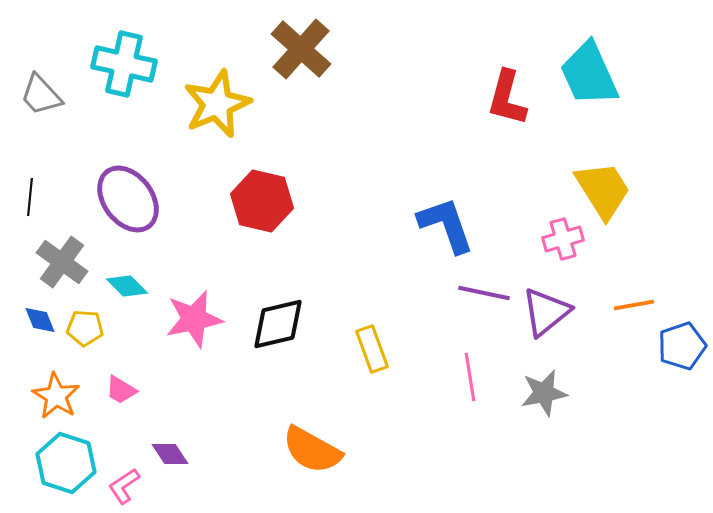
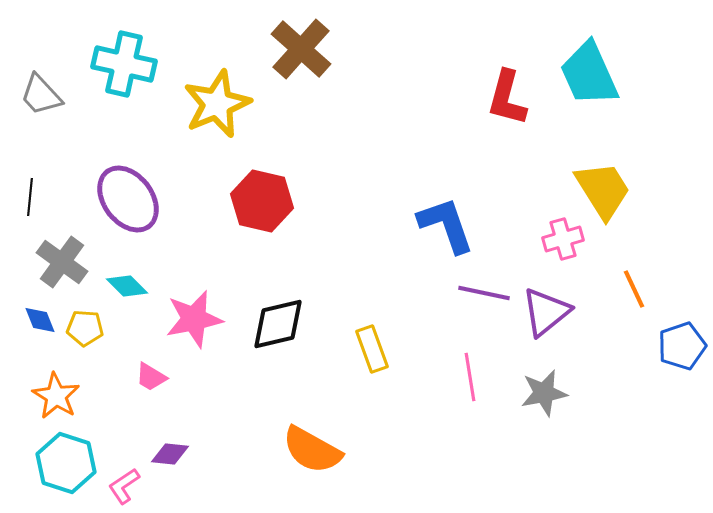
orange line: moved 16 px up; rotated 75 degrees clockwise
pink trapezoid: moved 30 px right, 13 px up
purple diamond: rotated 51 degrees counterclockwise
